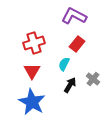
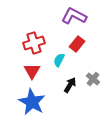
cyan semicircle: moved 5 px left, 4 px up
